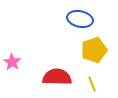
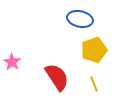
red semicircle: rotated 56 degrees clockwise
yellow line: moved 2 px right
